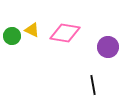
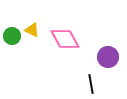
pink diamond: moved 6 px down; rotated 52 degrees clockwise
purple circle: moved 10 px down
black line: moved 2 px left, 1 px up
